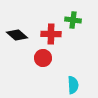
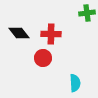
green cross: moved 14 px right, 7 px up; rotated 14 degrees counterclockwise
black diamond: moved 2 px right, 2 px up; rotated 10 degrees clockwise
cyan semicircle: moved 2 px right, 2 px up
